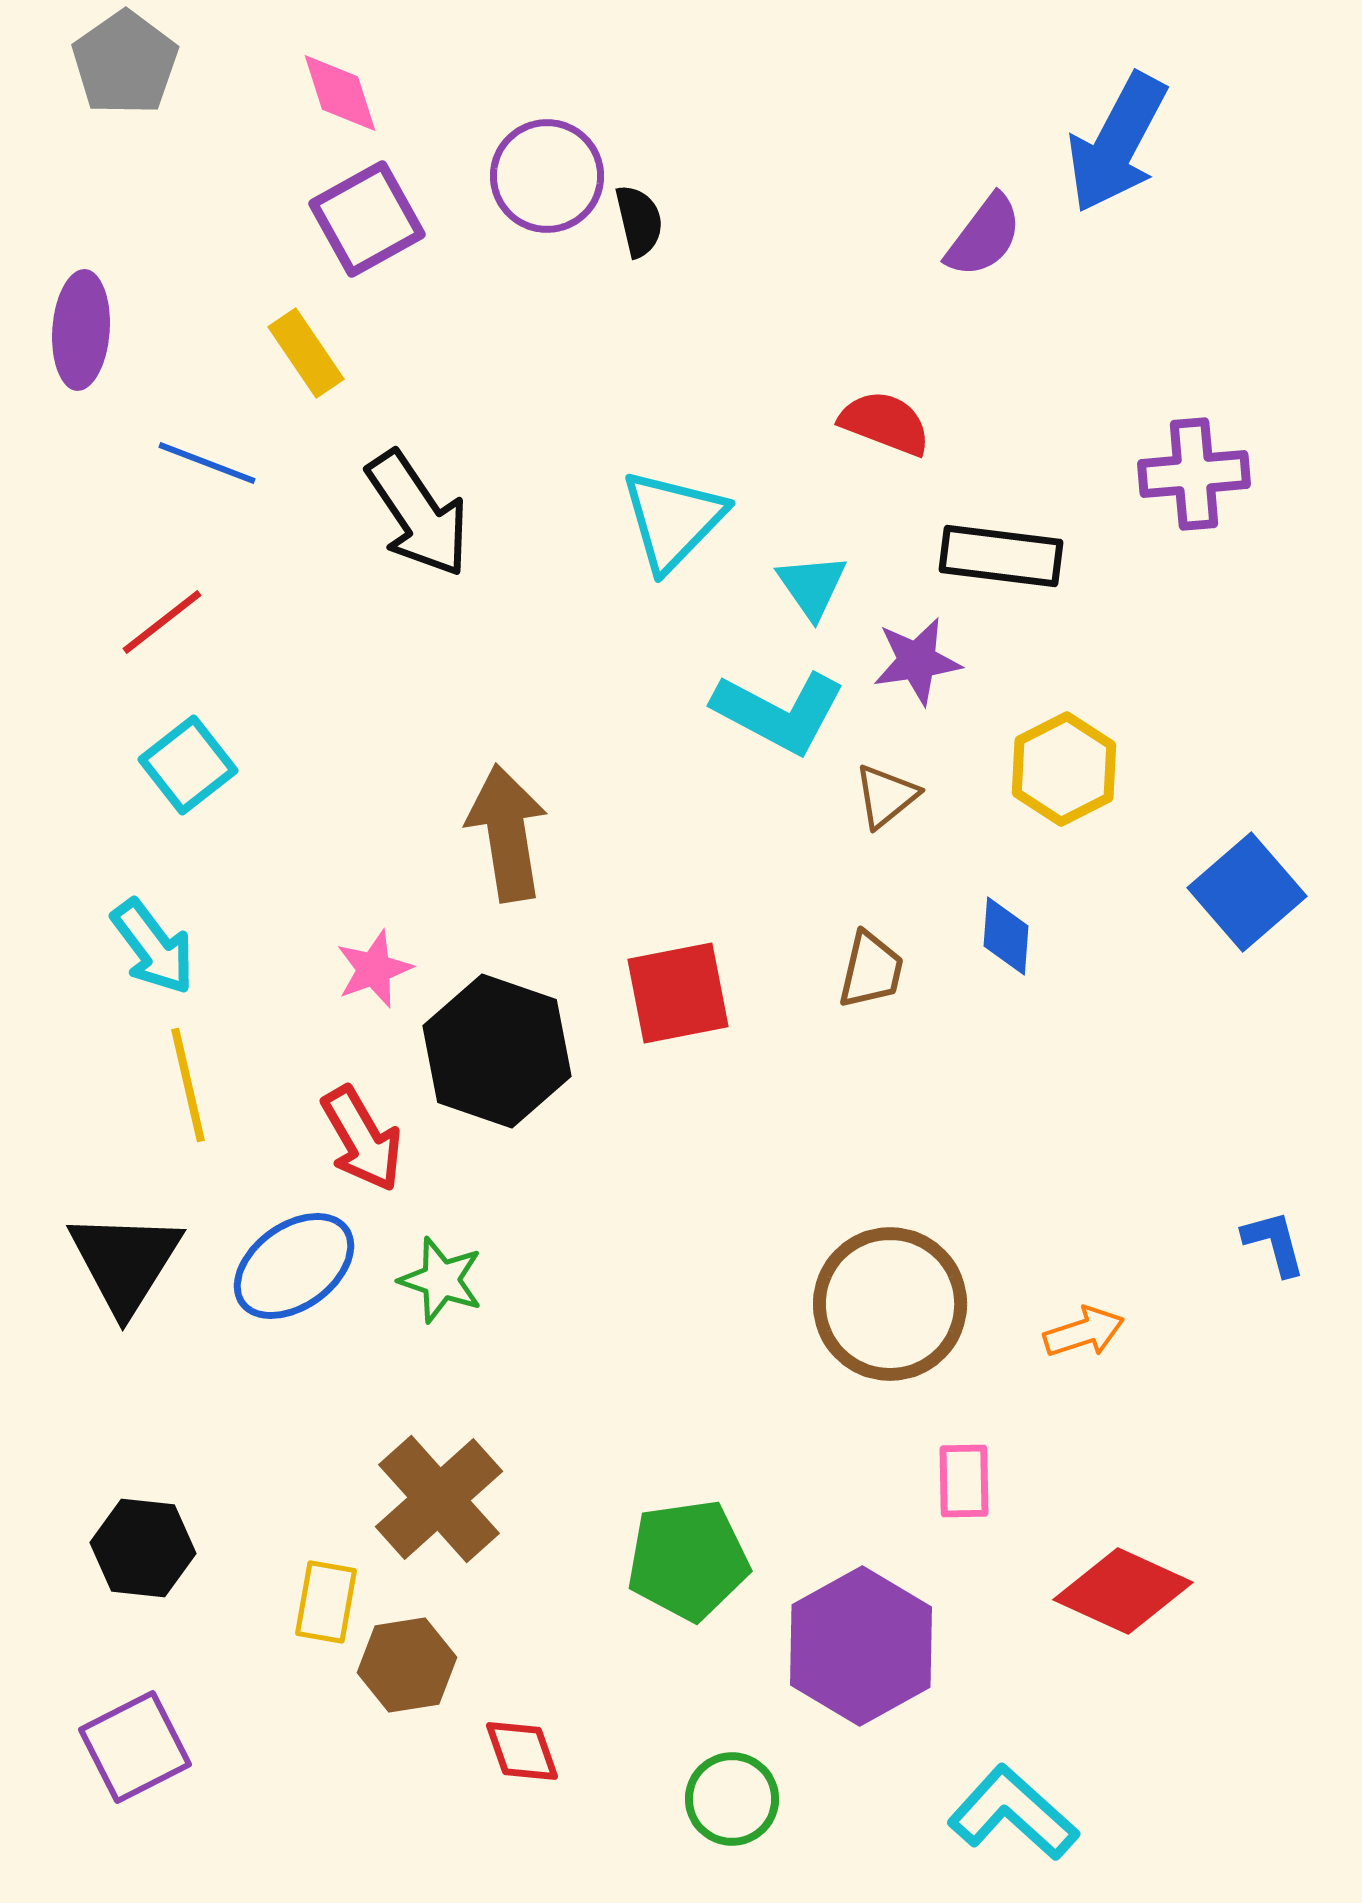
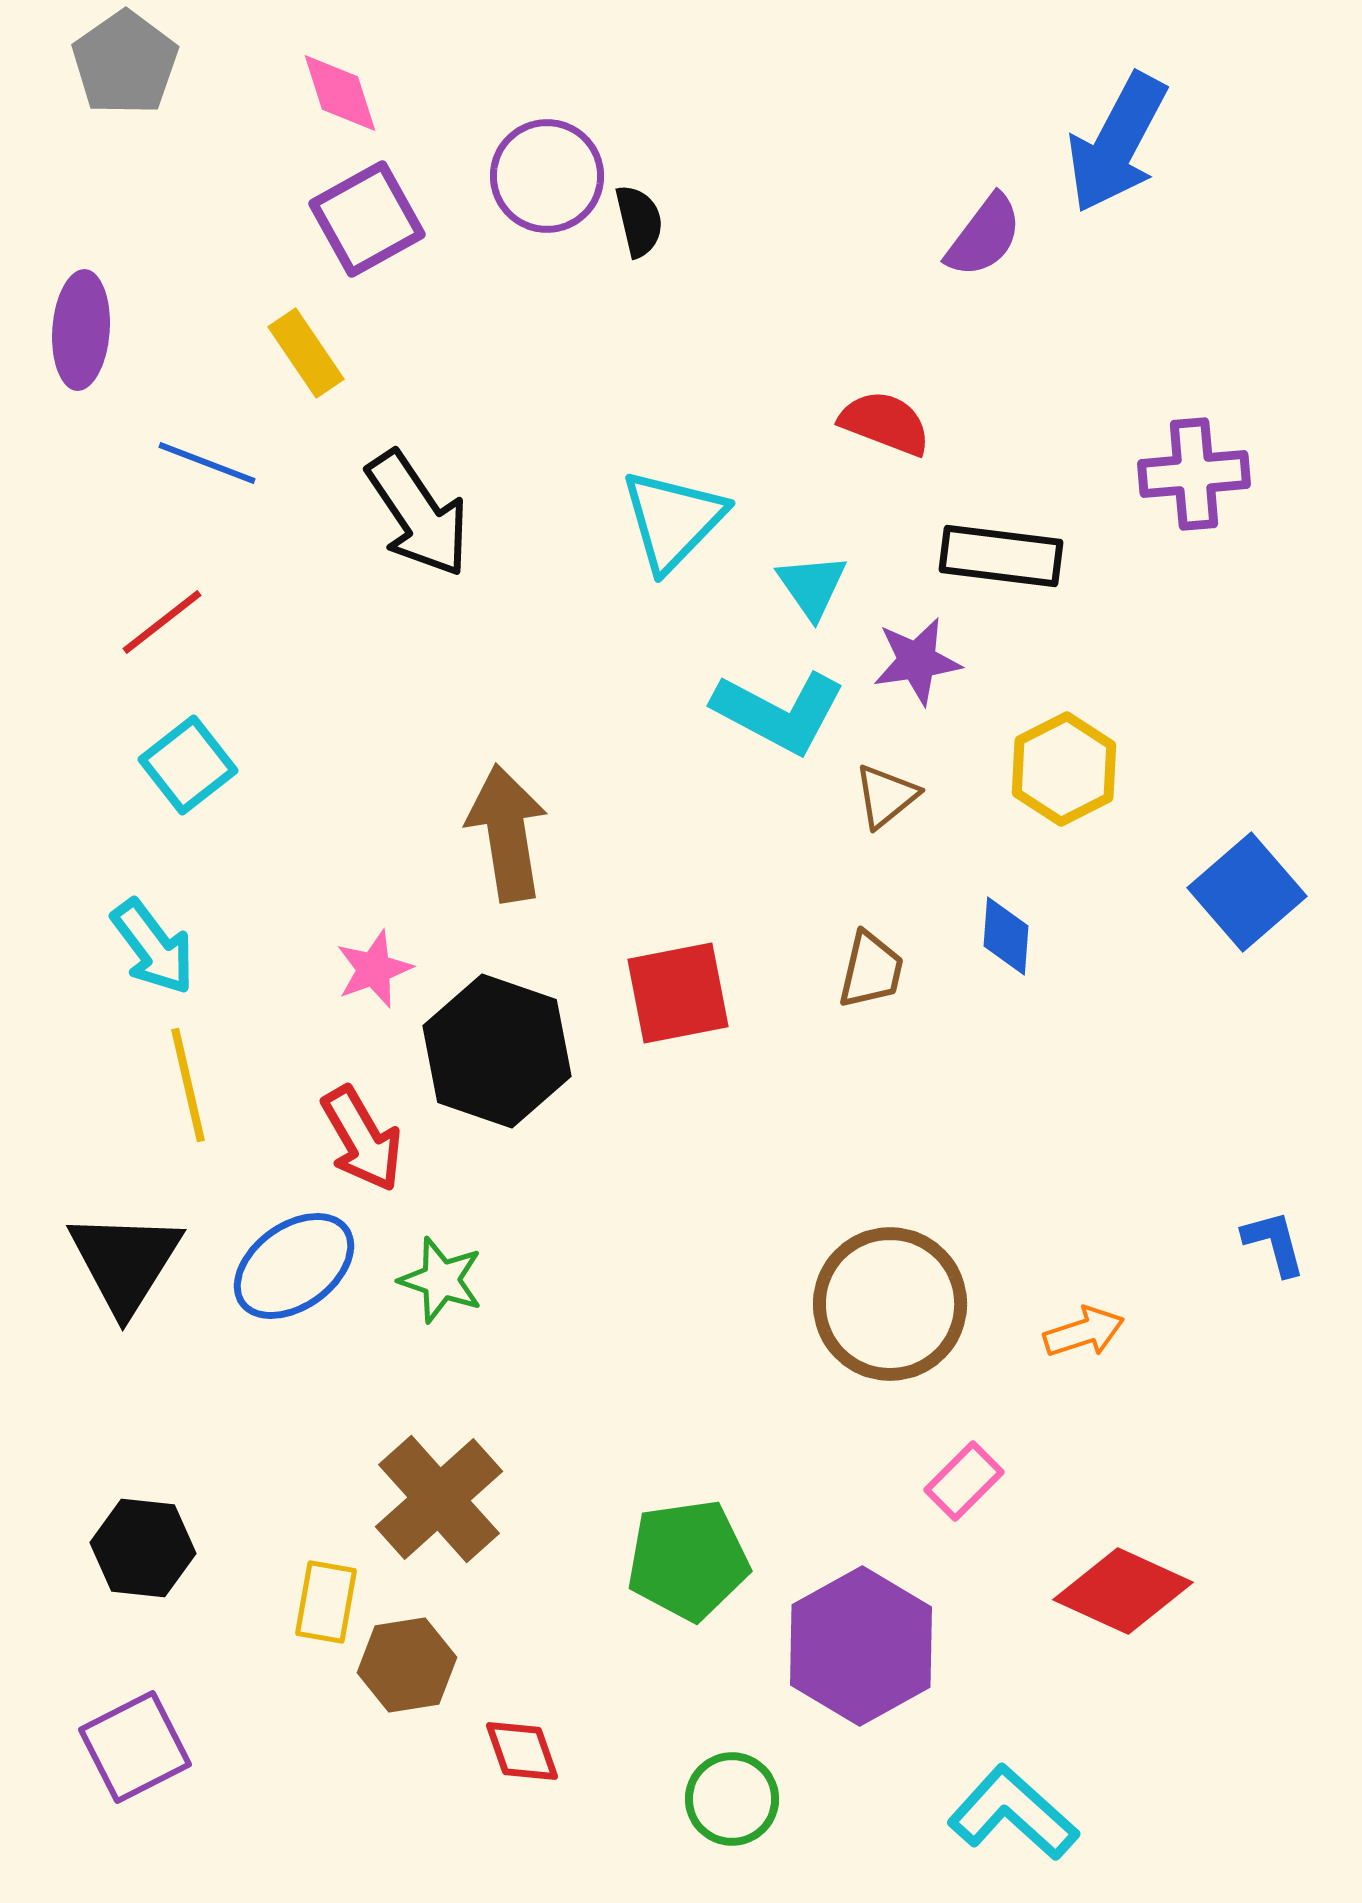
pink rectangle at (964, 1481): rotated 46 degrees clockwise
